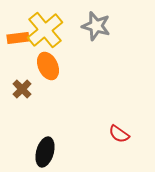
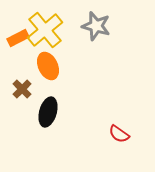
orange rectangle: rotated 20 degrees counterclockwise
black ellipse: moved 3 px right, 40 px up
